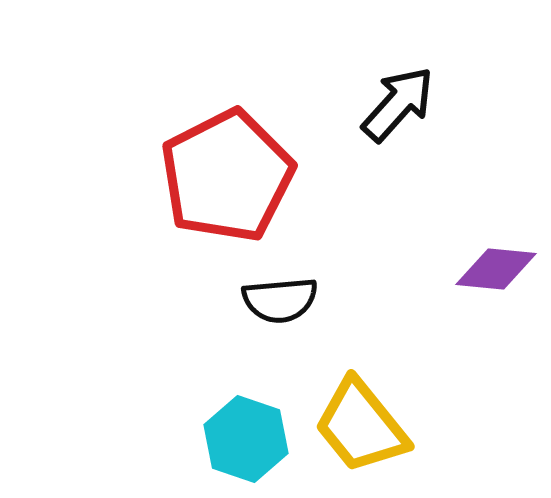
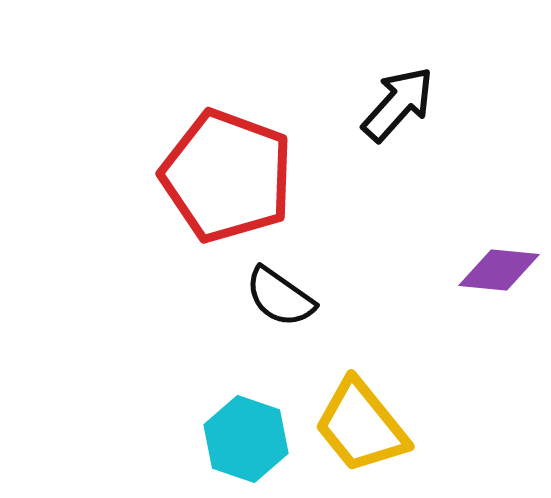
red pentagon: rotated 25 degrees counterclockwise
purple diamond: moved 3 px right, 1 px down
black semicircle: moved 3 px up; rotated 40 degrees clockwise
